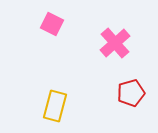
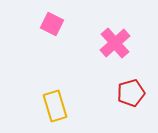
yellow rectangle: rotated 32 degrees counterclockwise
